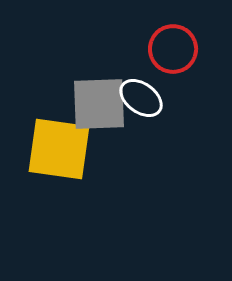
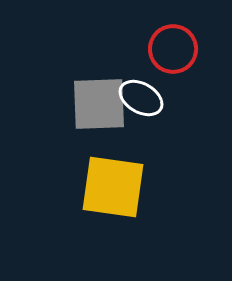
white ellipse: rotated 6 degrees counterclockwise
yellow square: moved 54 px right, 38 px down
